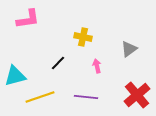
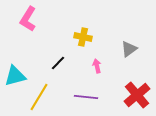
pink L-shape: rotated 130 degrees clockwise
yellow line: moved 1 px left; rotated 40 degrees counterclockwise
